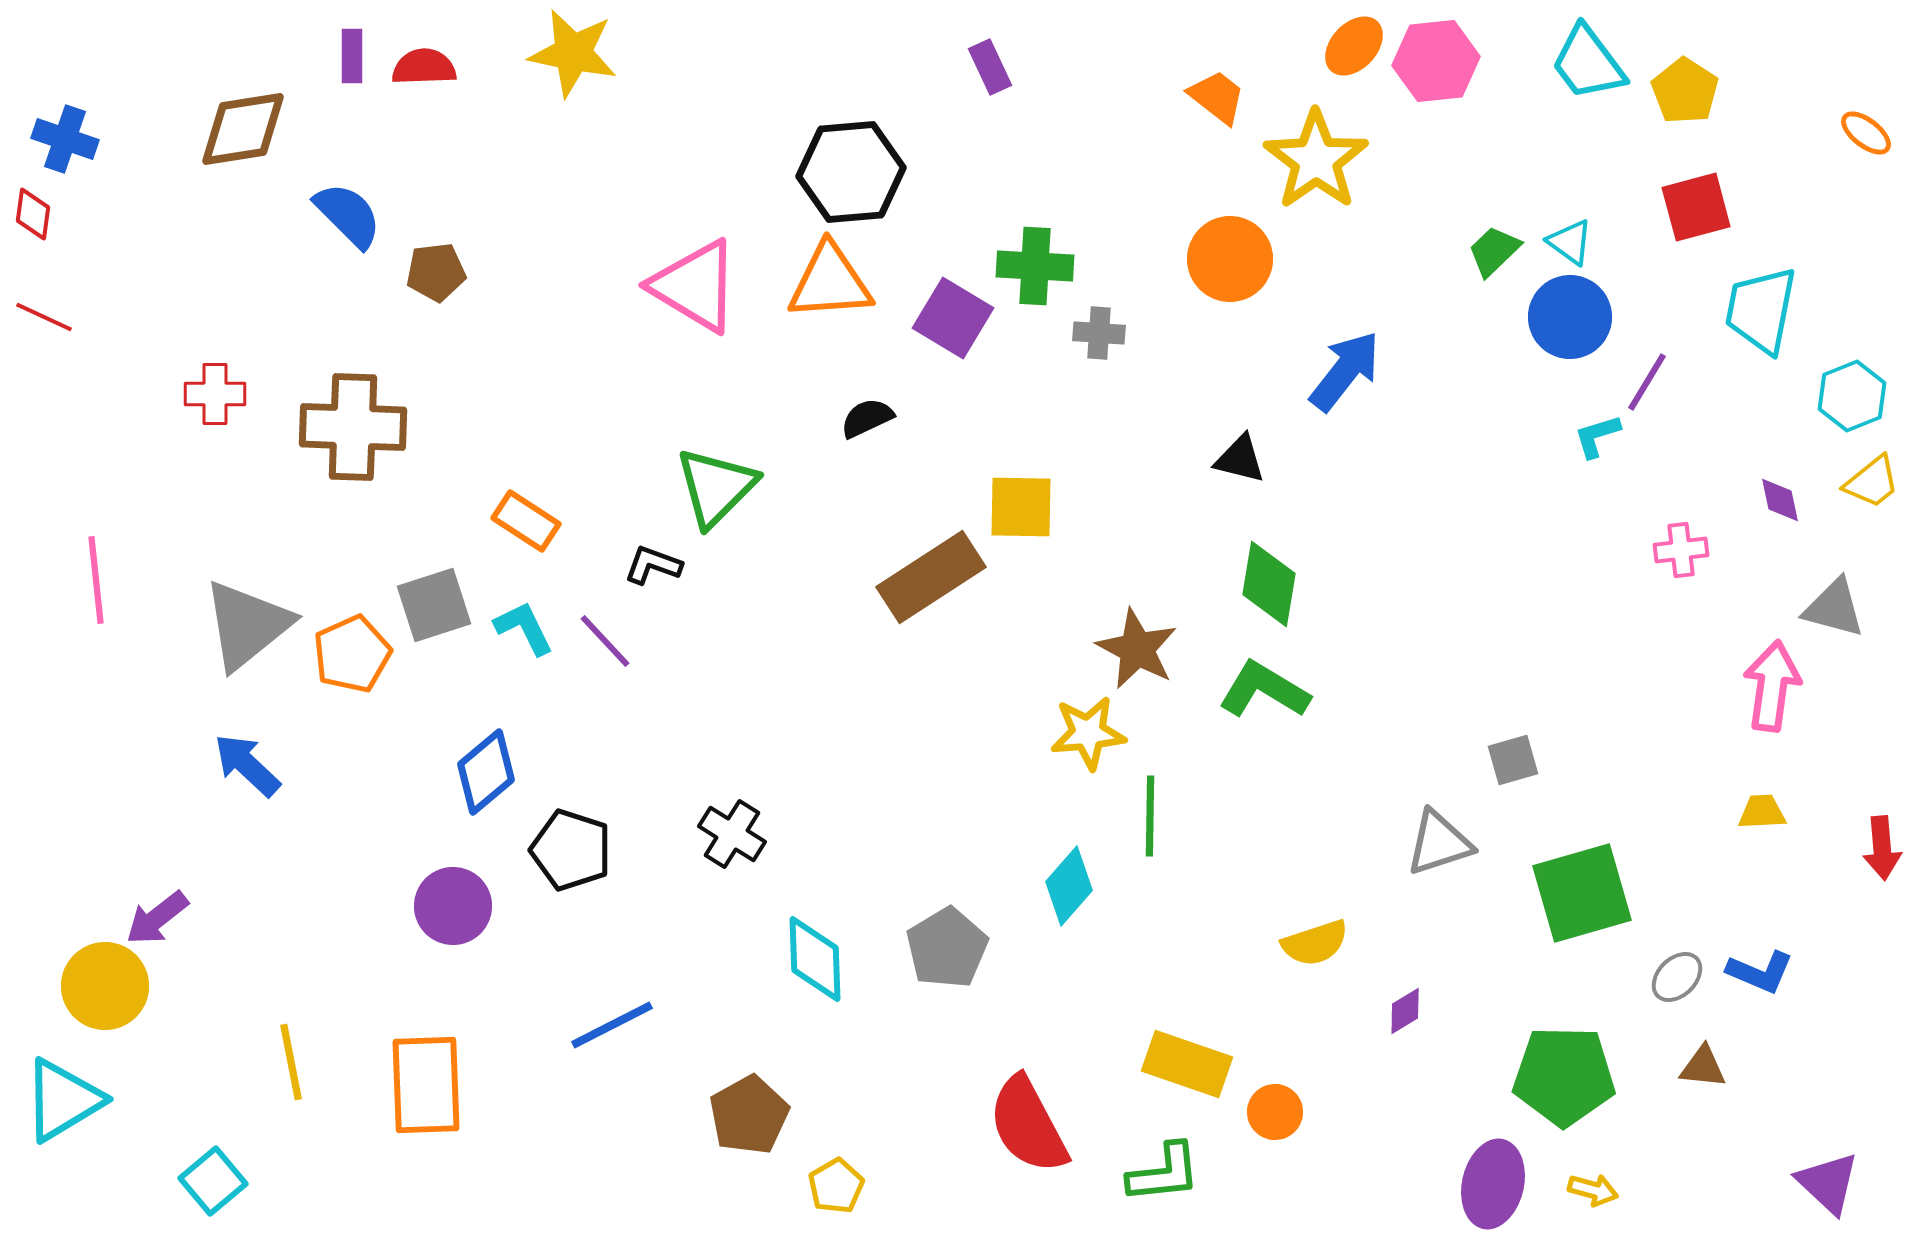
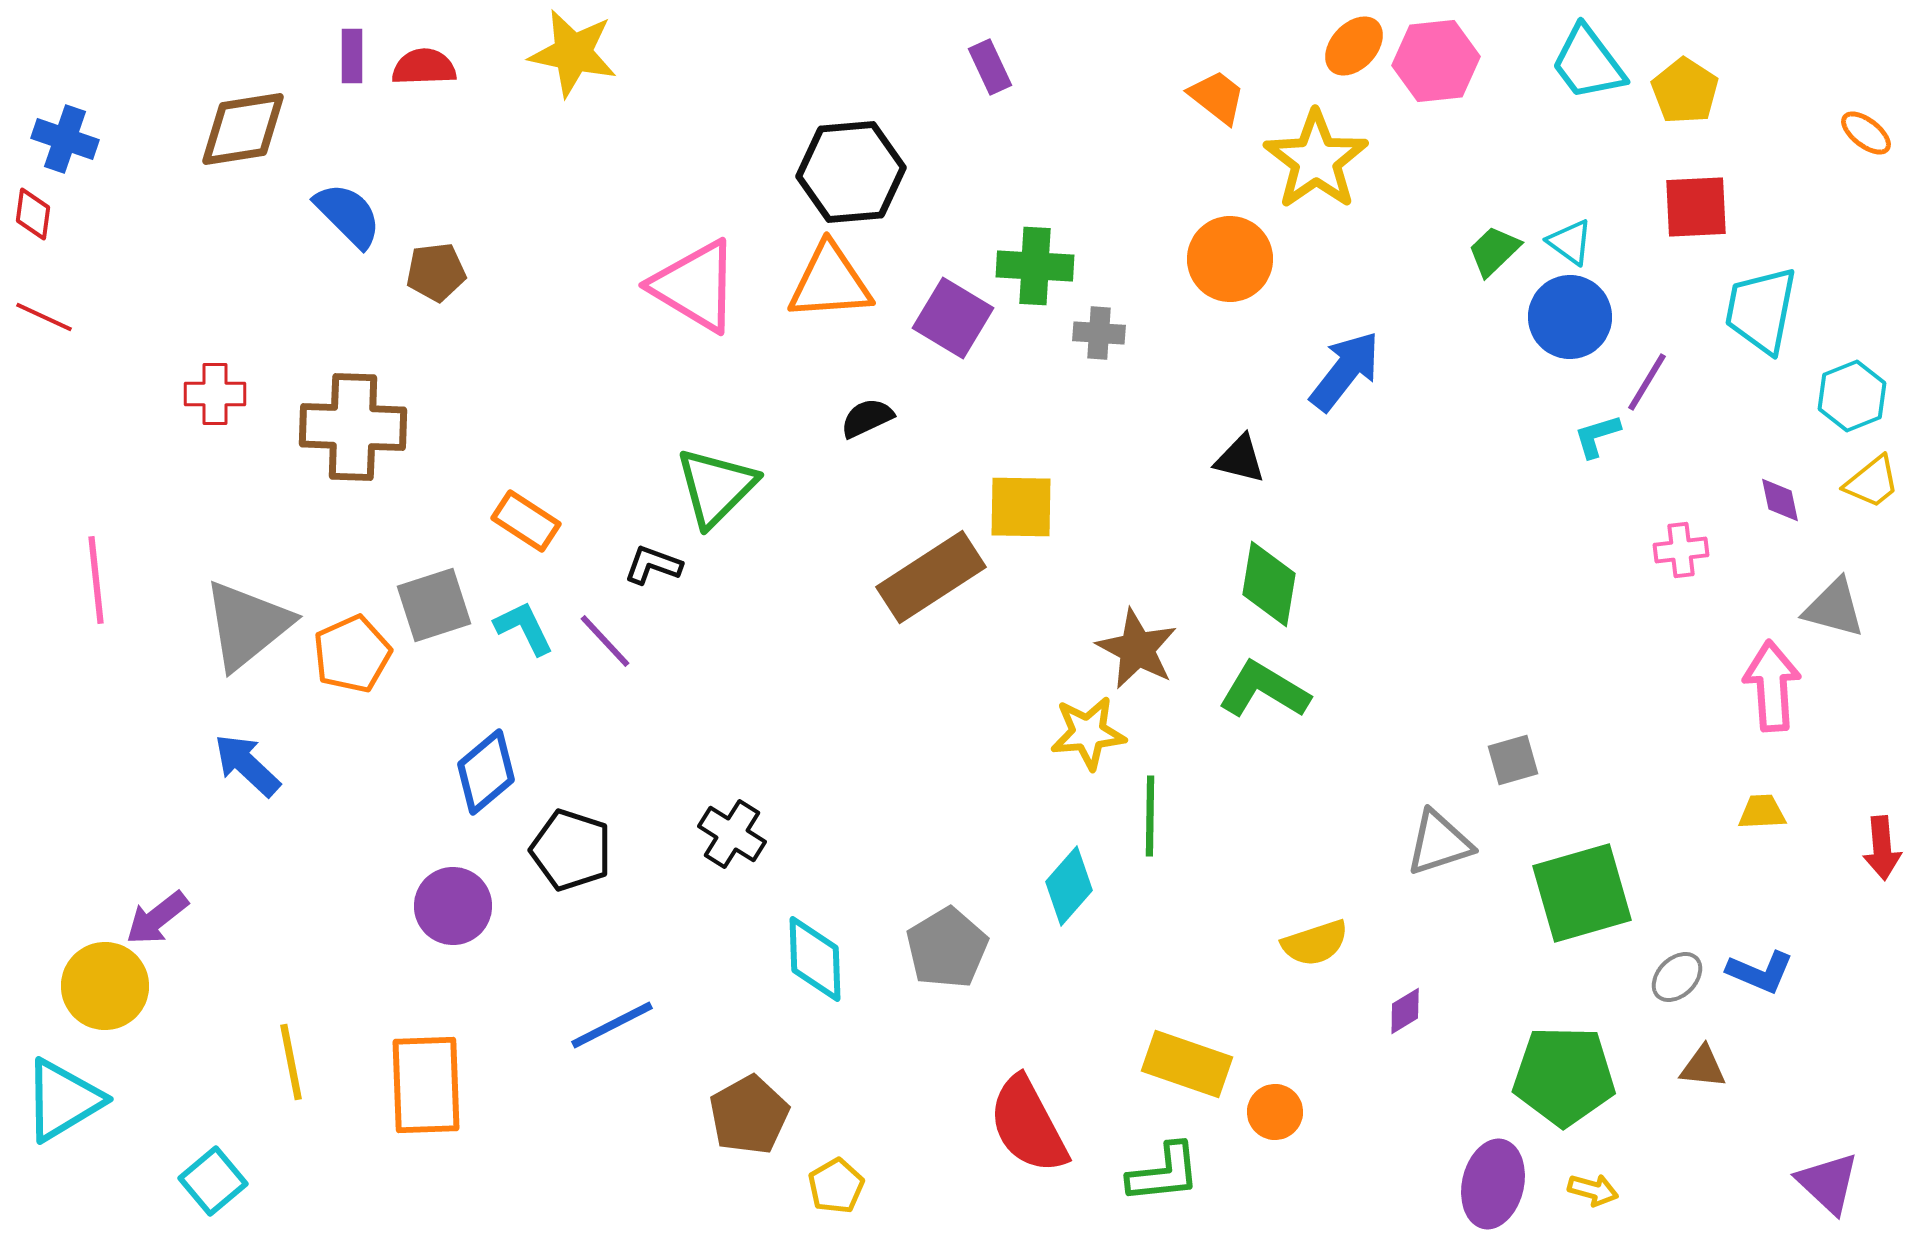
red square at (1696, 207): rotated 12 degrees clockwise
pink arrow at (1772, 686): rotated 12 degrees counterclockwise
